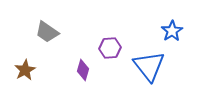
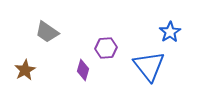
blue star: moved 2 px left, 1 px down
purple hexagon: moved 4 px left
